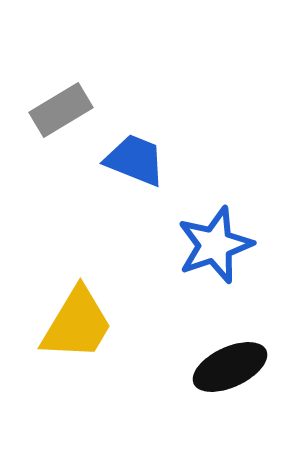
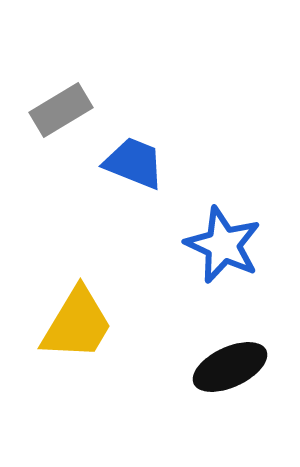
blue trapezoid: moved 1 px left, 3 px down
blue star: moved 8 px right; rotated 28 degrees counterclockwise
